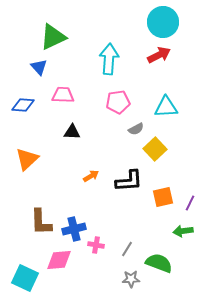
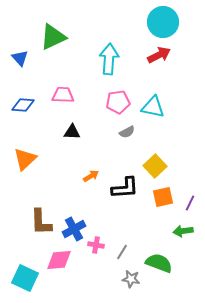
blue triangle: moved 19 px left, 9 px up
cyan triangle: moved 13 px left; rotated 15 degrees clockwise
gray semicircle: moved 9 px left, 3 px down
yellow square: moved 17 px down
orange triangle: moved 2 px left
black L-shape: moved 4 px left, 7 px down
blue cross: rotated 15 degrees counterclockwise
gray line: moved 5 px left, 3 px down
gray star: rotated 12 degrees clockwise
